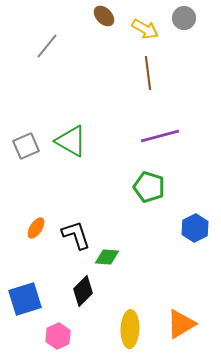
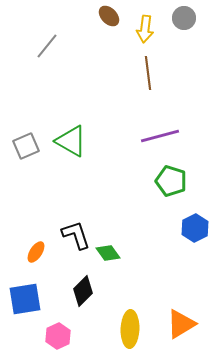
brown ellipse: moved 5 px right
yellow arrow: rotated 68 degrees clockwise
green pentagon: moved 22 px right, 6 px up
orange ellipse: moved 24 px down
green diamond: moved 1 px right, 4 px up; rotated 50 degrees clockwise
blue square: rotated 8 degrees clockwise
